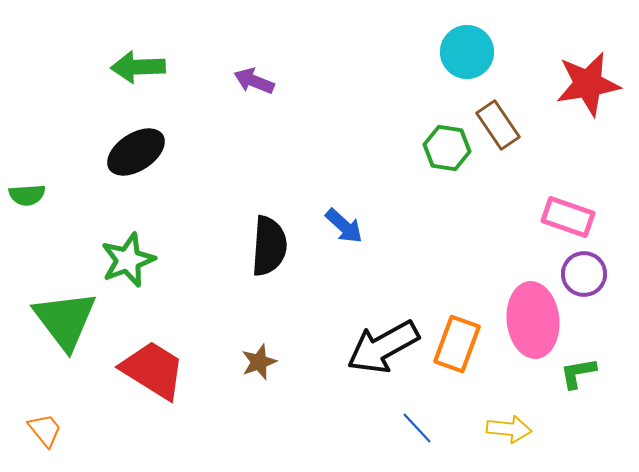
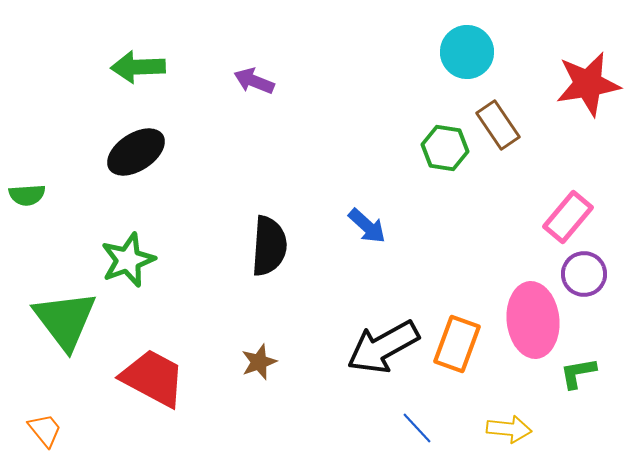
green hexagon: moved 2 px left
pink rectangle: rotated 69 degrees counterclockwise
blue arrow: moved 23 px right
red trapezoid: moved 8 px down; rotated 4 degrees counterclockwise
